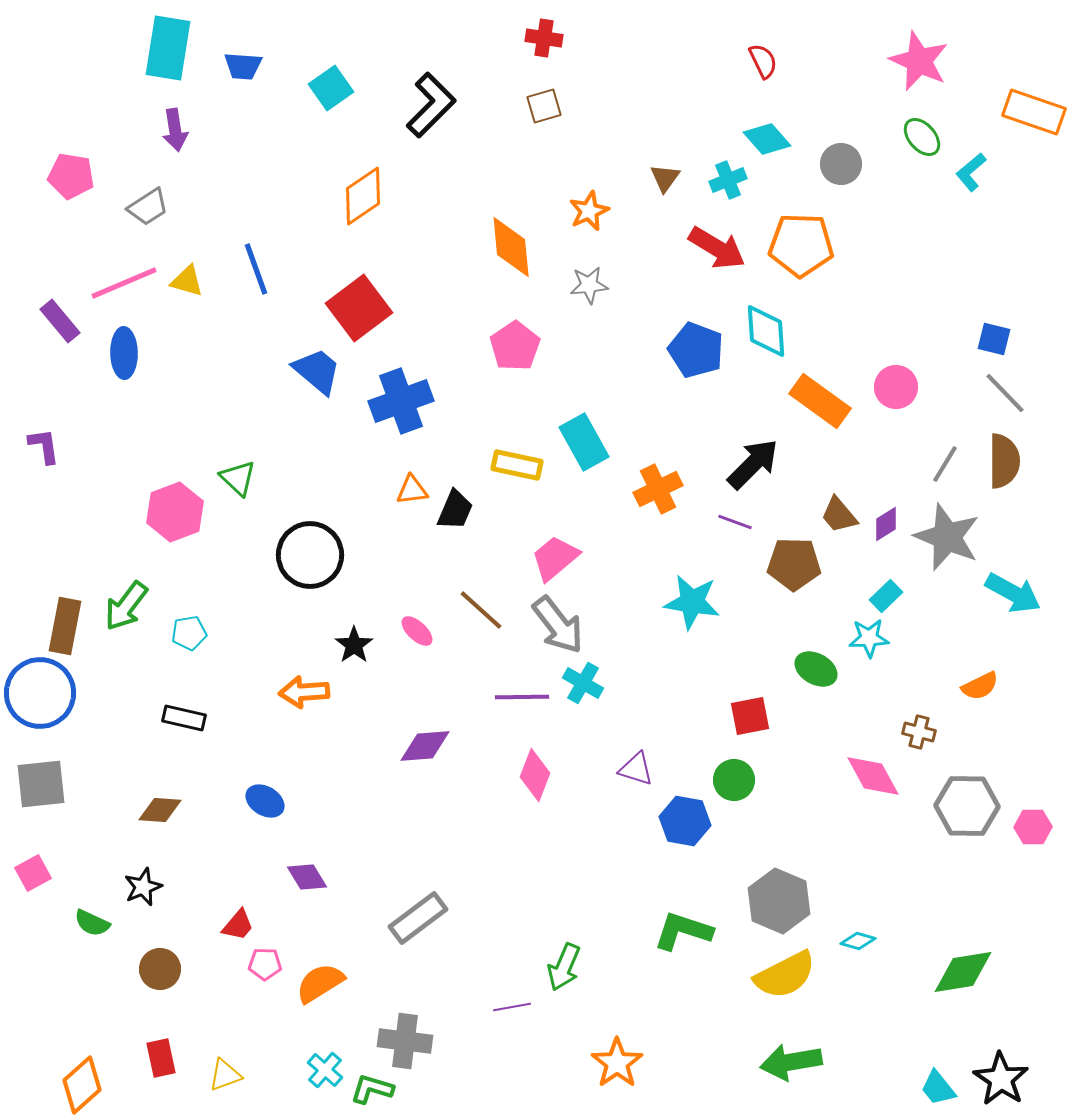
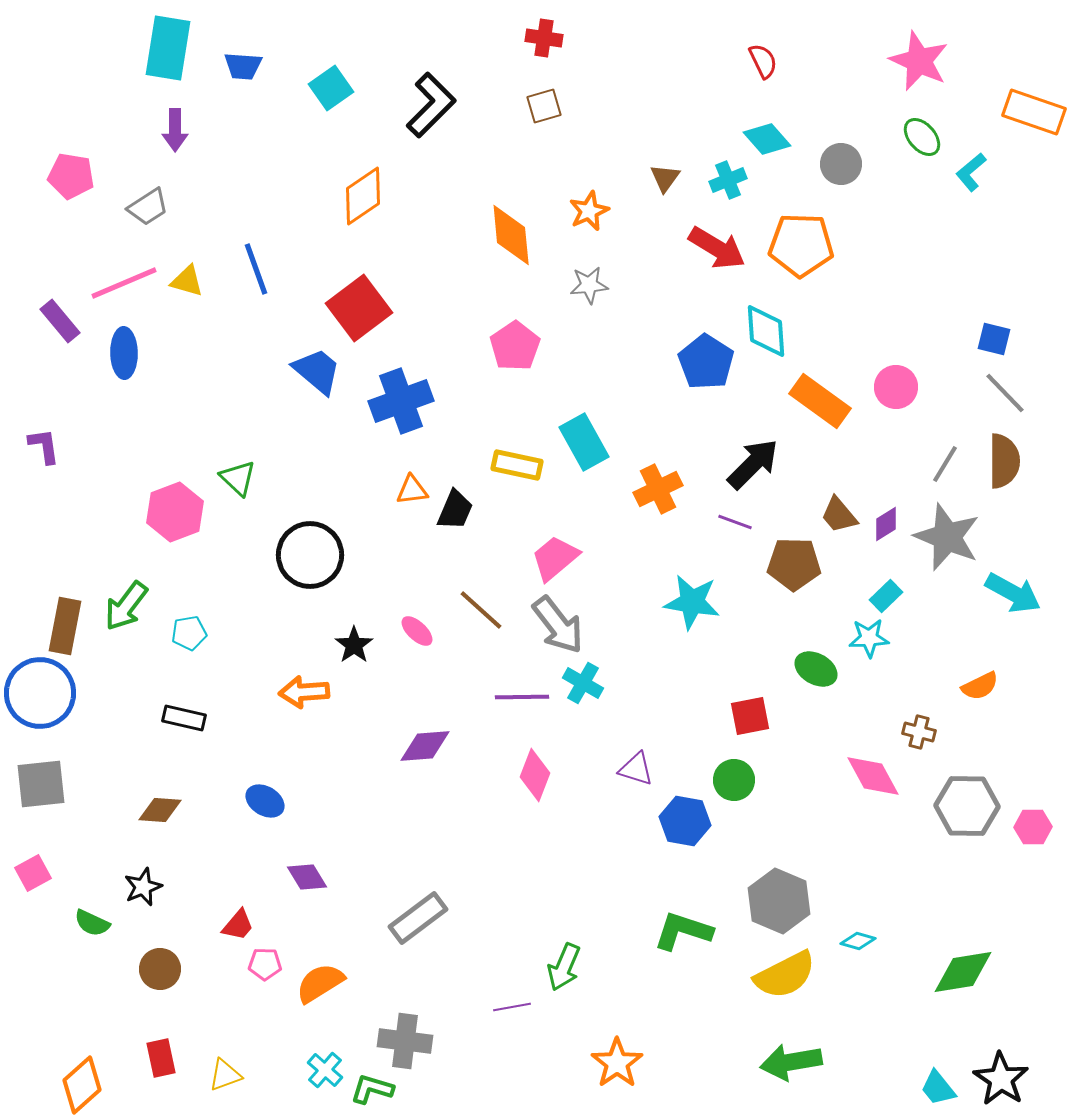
purple arrow at (175, 130): rotated 9 degrees clockwise
orange diamond at (511, 247): moved 12 px up
blue pentagon at (696, 350): moved 10 px right, 12 px down; rotated 12 degrees clockwise
